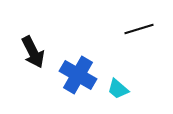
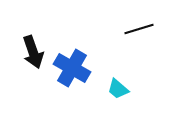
black arrow: rotated 8 degrees clockwise
blue cross: moved 6 px left, 7 px up
